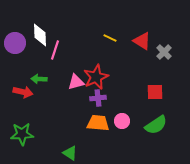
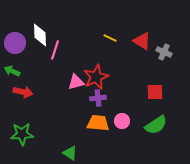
gray cross: rotated 21 degrees counterclockwise
green arrow: moved 27 px left, 8 px up; rotated 21 degrees clockwise
